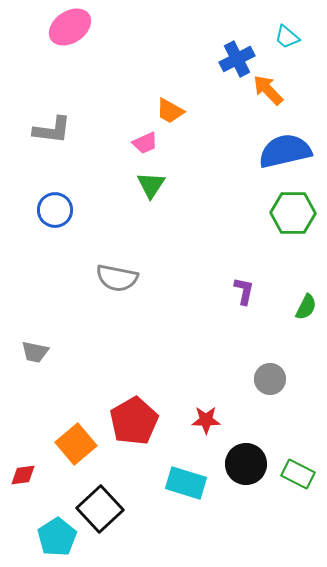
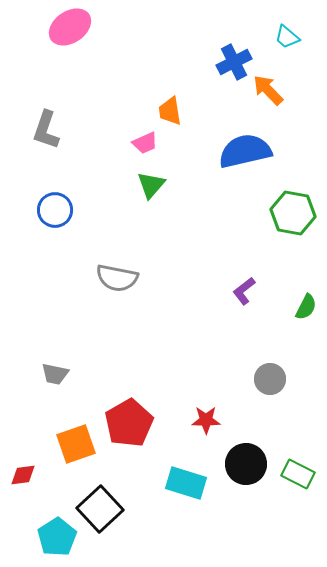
blue cross: moved 3 px left, 3 px down
orange trapezoid: rotated 52 degrees clockwise
gray L-shape: moved 6 px left; rotated 102 degrees clockwise
blue semicircle: moved 40 px left
green triangle: rotated 8 degrees clockwise
green hexagon: rotated 9 degrees clockwise
purple L-shape: rotated 140 degrees counterclockwise
gray trapezoid: moved 20 px right, 22 px down
red pentagon: moved 5 px left, 2 px down
orange square: rotated 21 degrees clockwise
